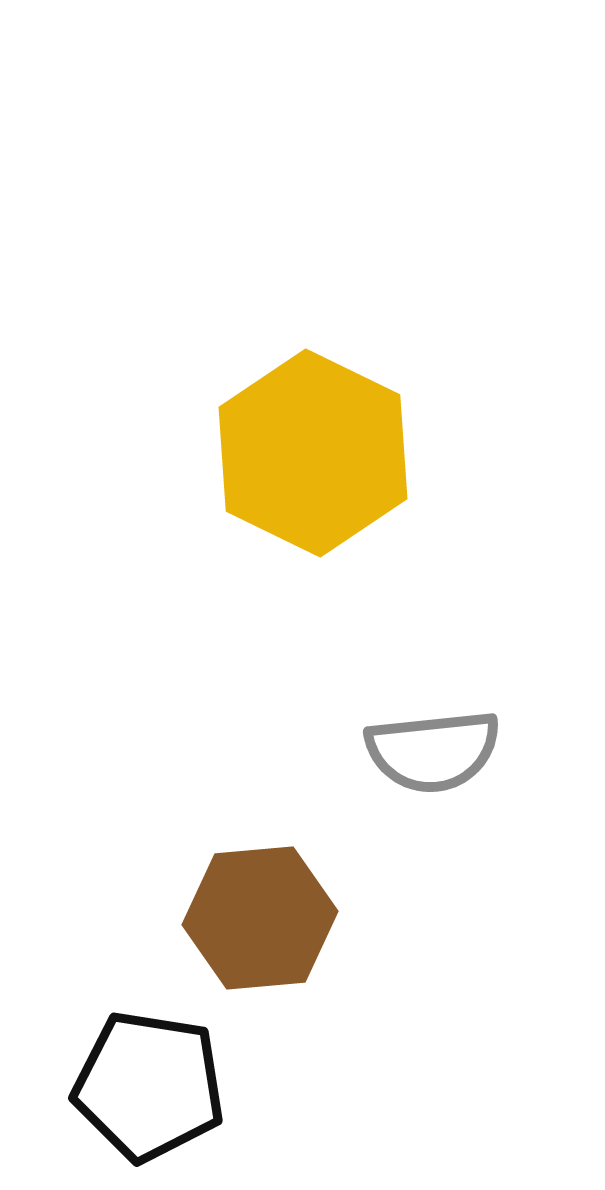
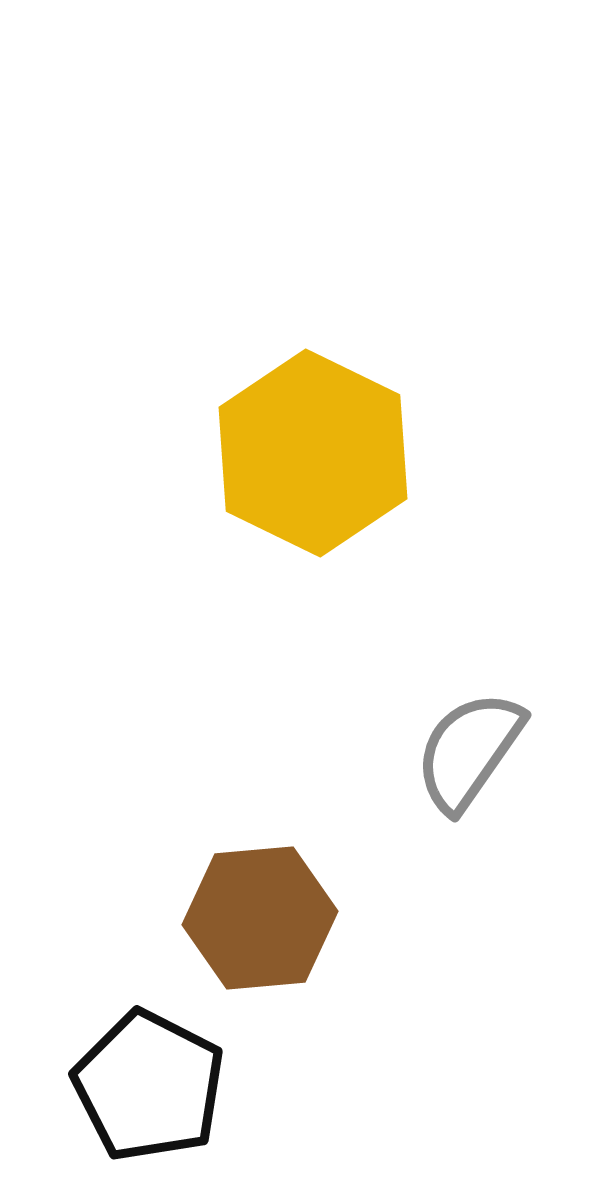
gray semicircle: moved 36 px right; rotated 131 degrees clockwise
black pentagon: rotated 18 degrees clockwise
